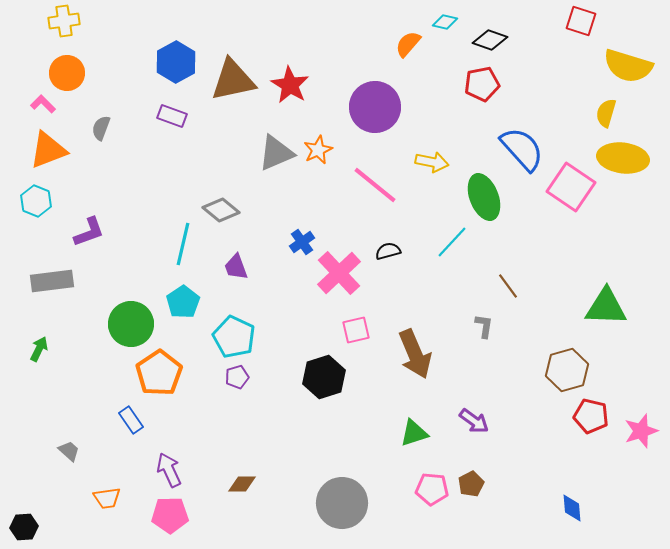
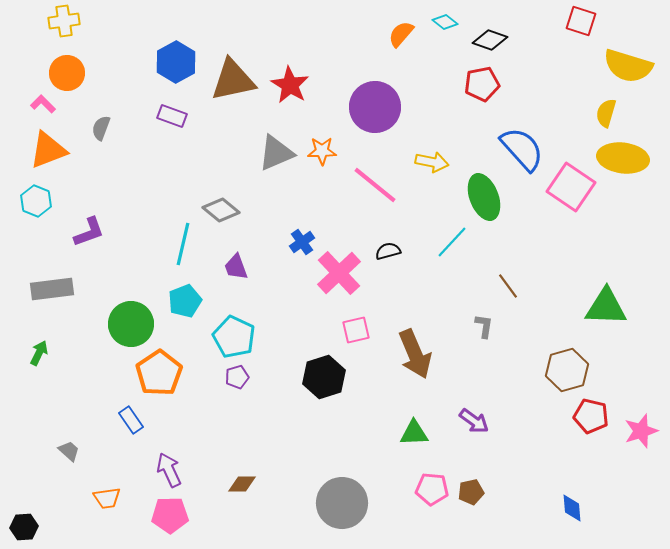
cyan diamond at (445, 22): rotated 25 degrees clockwise
orange semicircle at (408, 44): moved 7 px left, 10 px up
orange star at (318, 150): moved 4 px right, 1 px down; rotated 24 degrees clockwise
gray rectangle at (52, 281): moved 8 px down
cyan pentagon at (183, 302): moved 2 px right, 1 px up; rotated 12 degrees clockwise
green arrow at (39, 349): moved 4 px down
green triangle at (414, 433): rotated 16 degrees clockwise
brown pentagon at (471, 484): moved 8 px down; rotated 15 degrees clockwise
